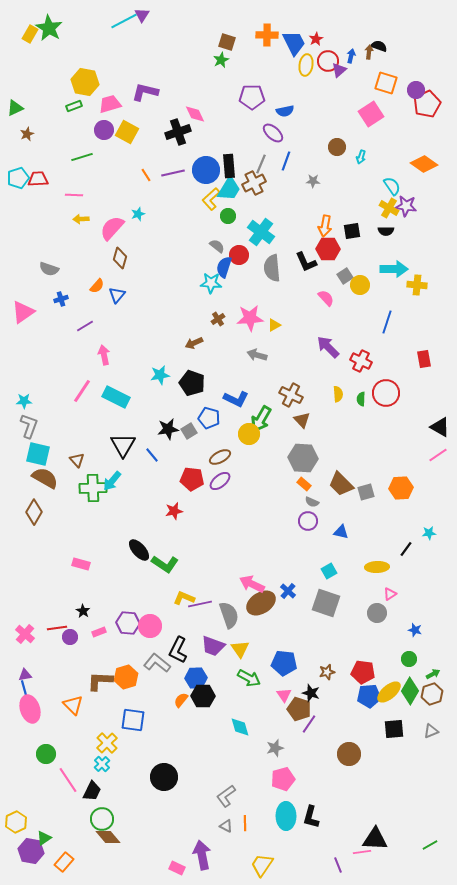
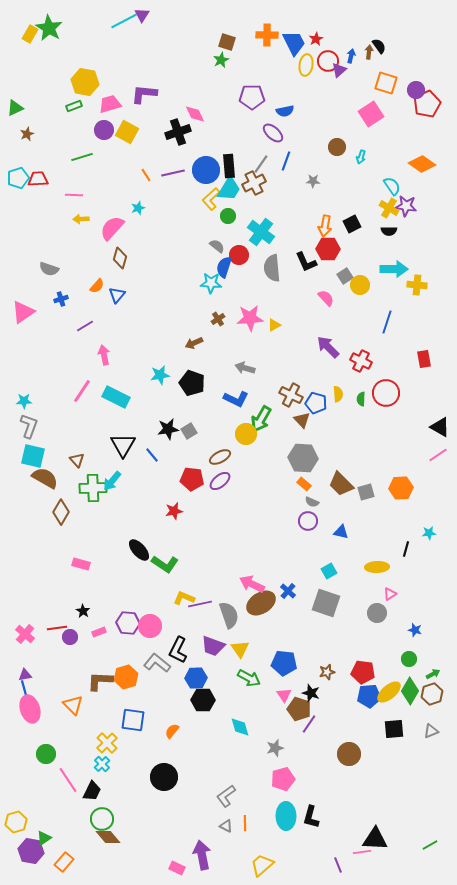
black semicircle at (379, 46): rotated 35 degrees clockwise
purple L-shape at (145, 92): moved 1 px left, 2 px down; rotated 8 degrees counterclockwise
gray line at (261, 164): rotated 12 degrees clockwise
orange diamond at (424, 164): moved 2 px left
cyan star at (138, 214): moved 6 px up
black square at (352, 231): moved 7 px up; rotated 18 degrees counterclockwise
black semicircle at (386, 231): moved 3 px right
gray arrow at (257, 355): moved 12 px left, 13 px down
blue pentagon at (209, 418): moved 107 px right, 15 px up
yellow circle at (249, 434): moved 3 px left
cyan square at (38, 454): moved 5 px left, 2 px down
brown diamond at (34, 512): moved 27 px right
black line at (406, 549): rotated 21 degrees counterclockwise
black hexagon at (203, 696): moved 4 px down
orange semicircle at (181, 700): moved 9 px left, 31 px down
yellow hexagon at (16, 822): rotated 10 degrees clockwise
yellow trapezoid at (262, 865): rotated 15 degrees clockwise
